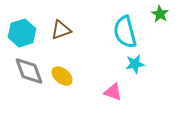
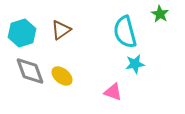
brown triangle: rotated 15 degrees counterclockwise
gray diamond: moved 1 px right
